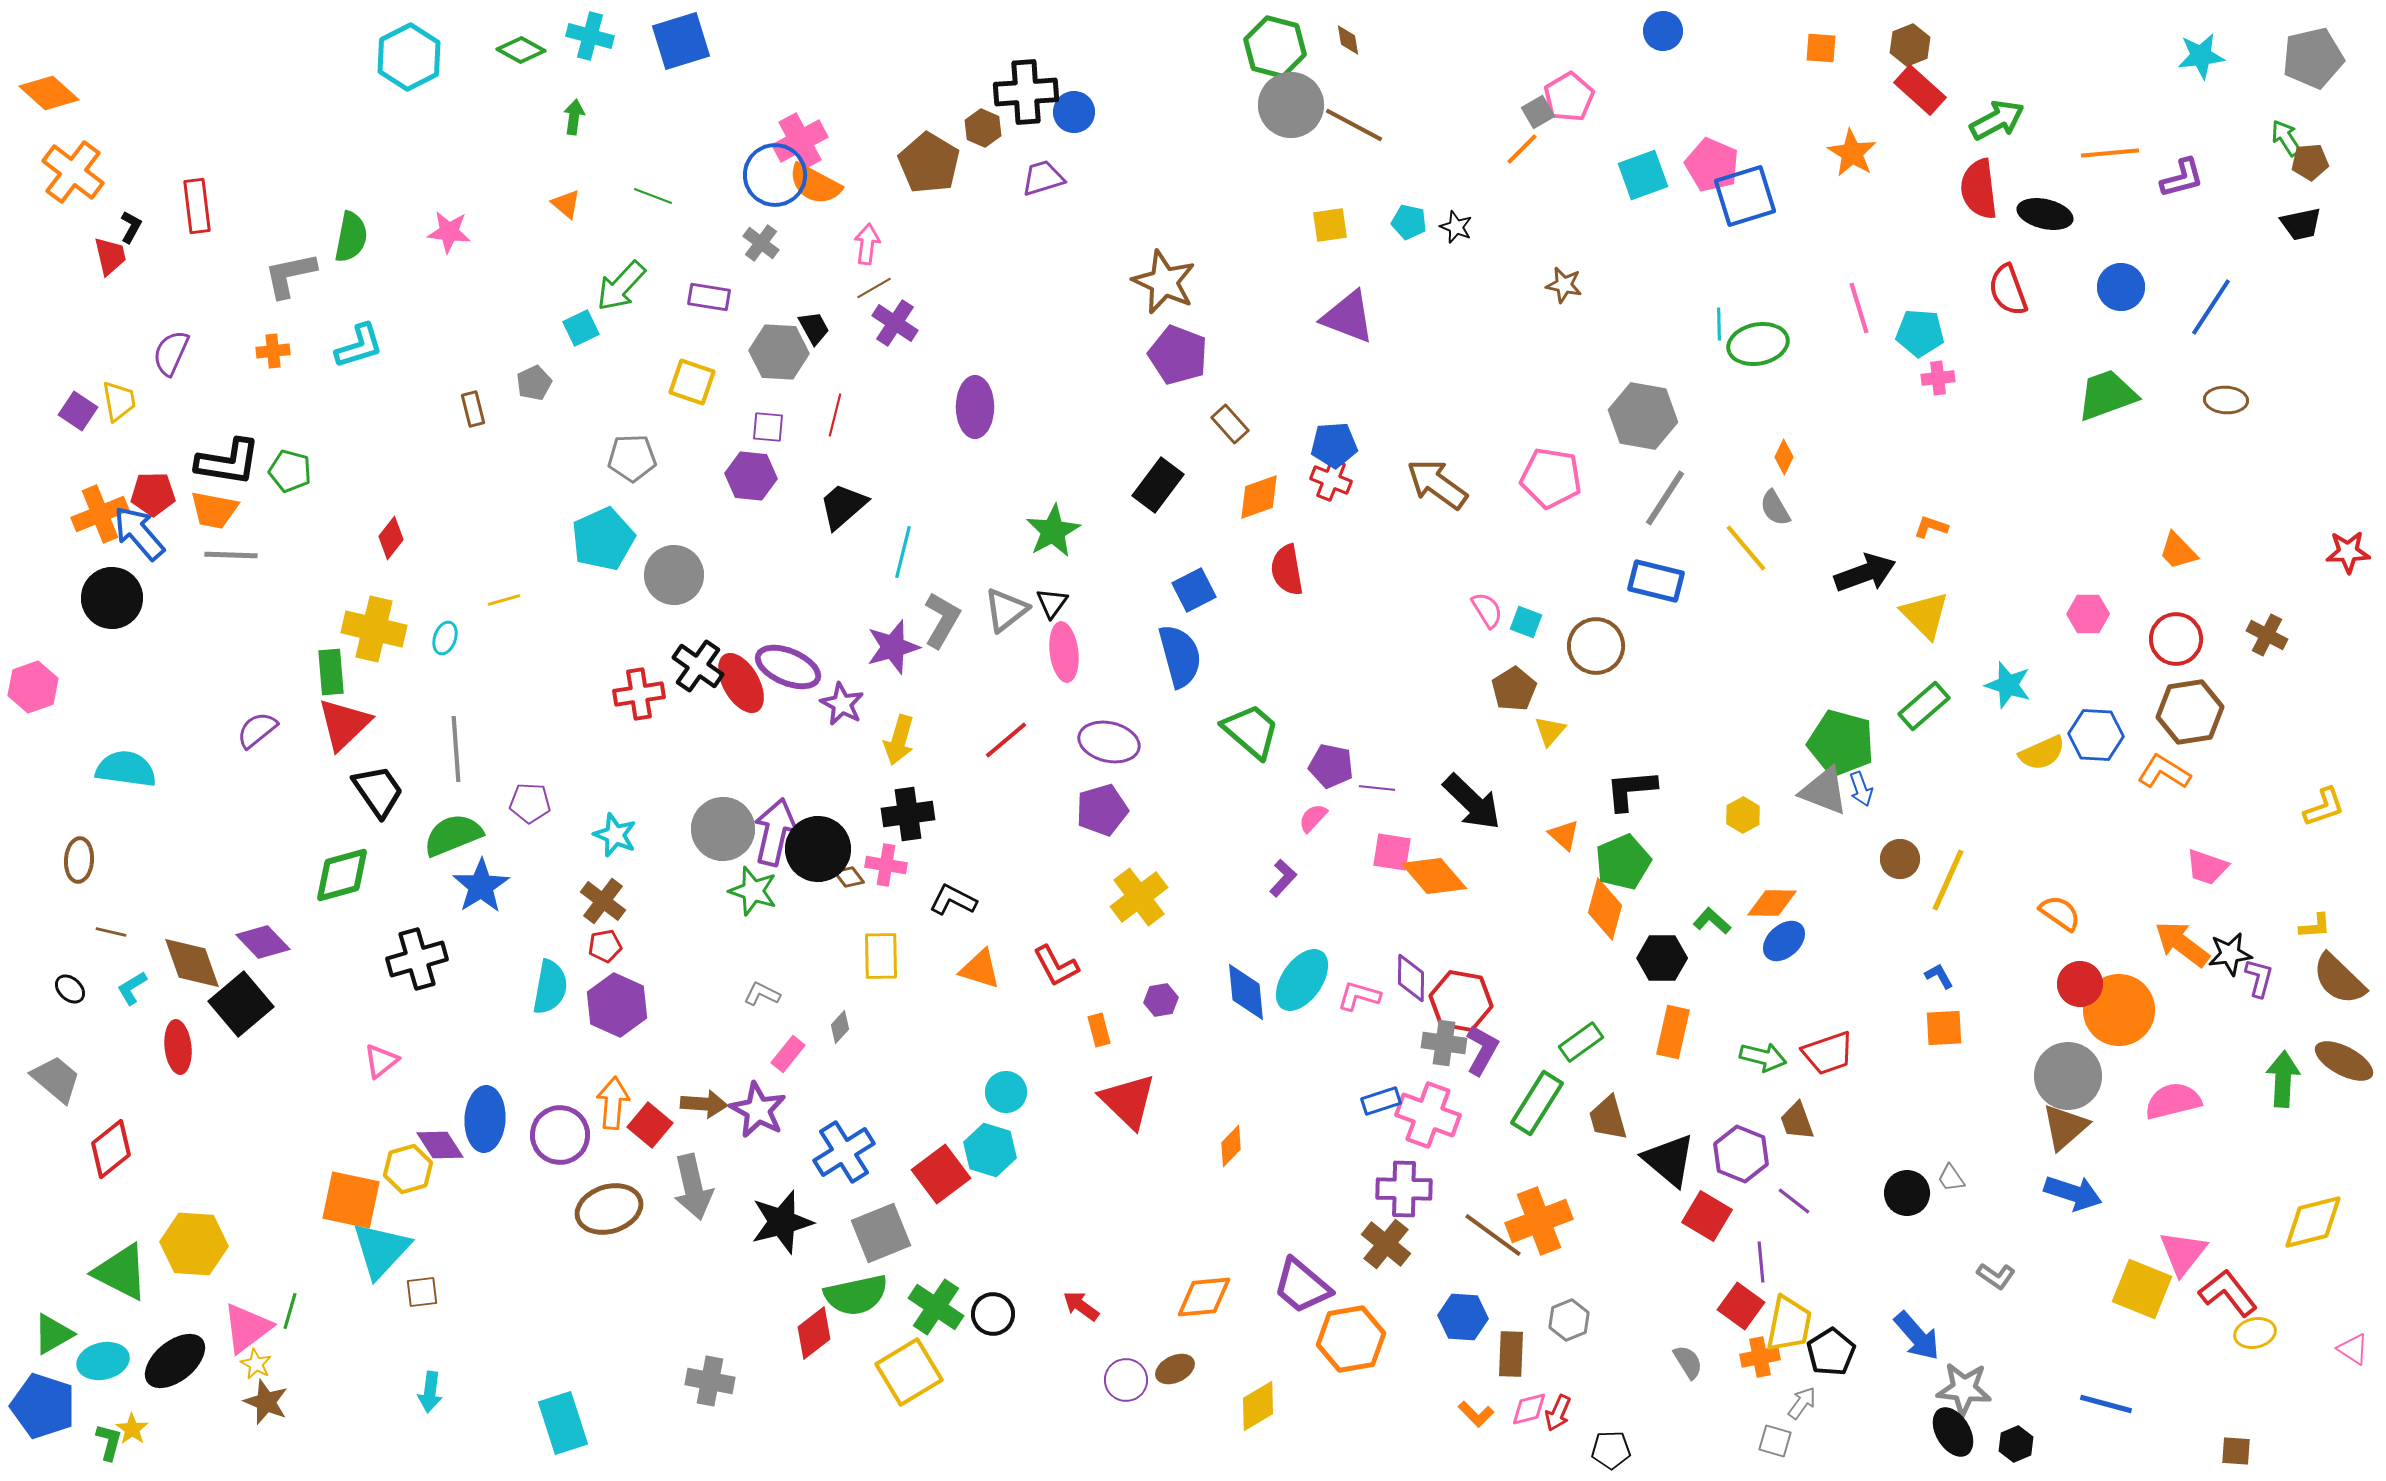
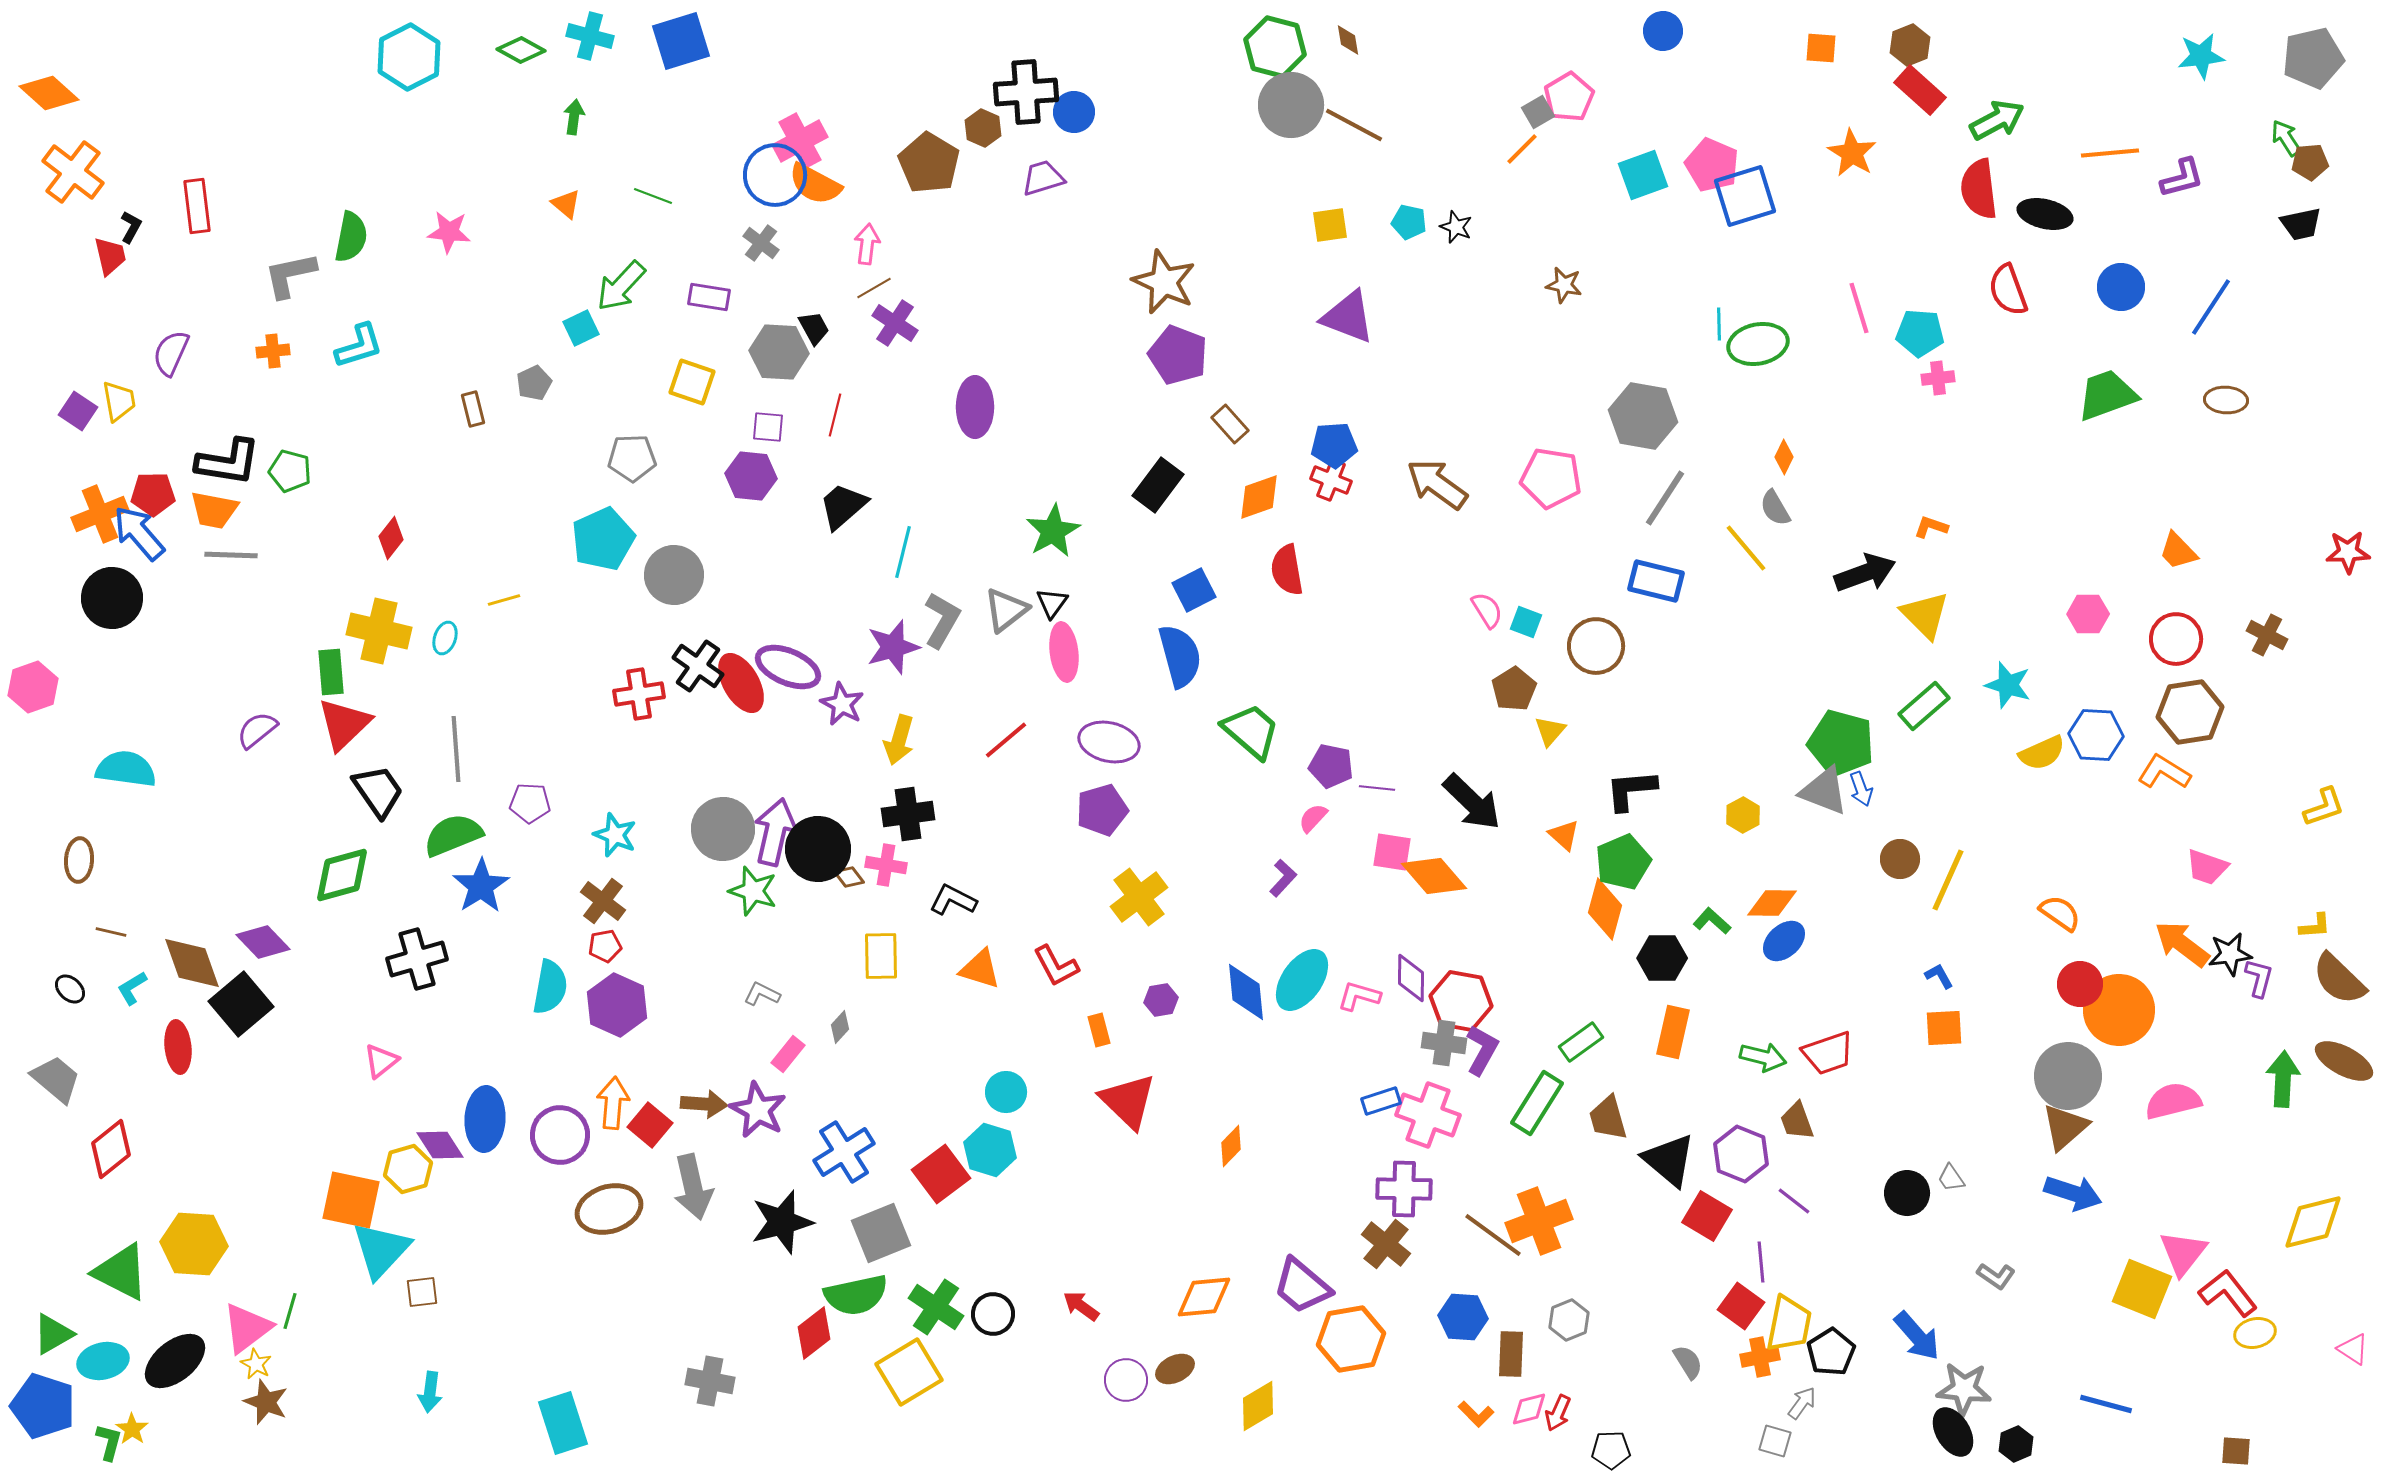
yellow cross at (374, 629): moved 5 px right, 2 px down
